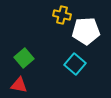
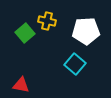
yellow cross: moved 15 px left, 6 px down
green square: moved 1 px right, 25 px up
red triangle: moved 2 px right
